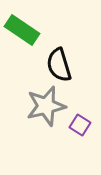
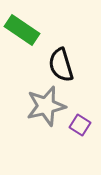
black semicircle: moved 2 px right
